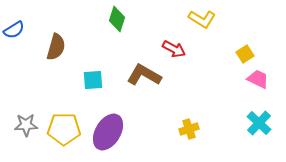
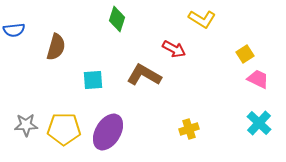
blue semicircle: rotated 25 degrees clockwise
